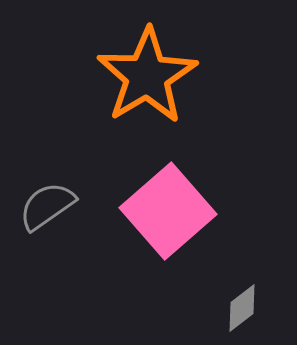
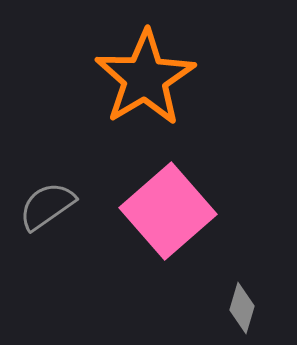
orange star: moved 2 px left, 2 px down
gray diamond: rotated 36 degrees counterclockwise
